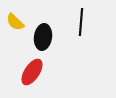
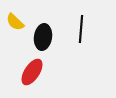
black line: moved 7 px down
